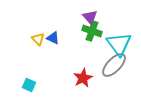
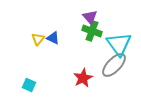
yellow triangle: rotated 24 degrees clockwise
